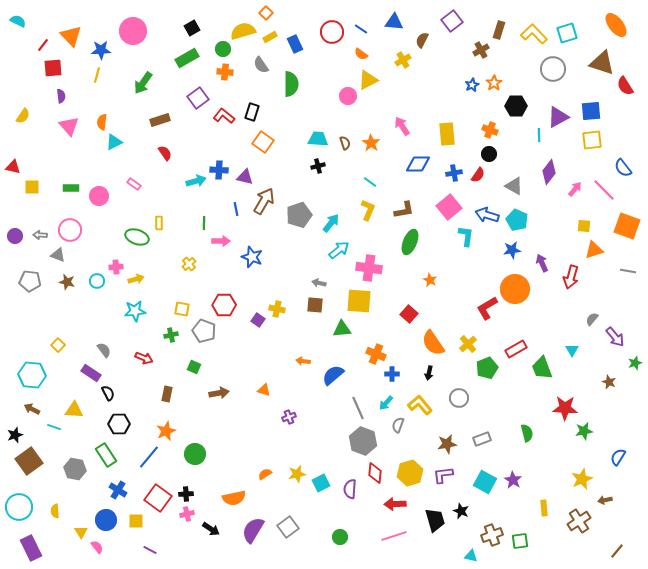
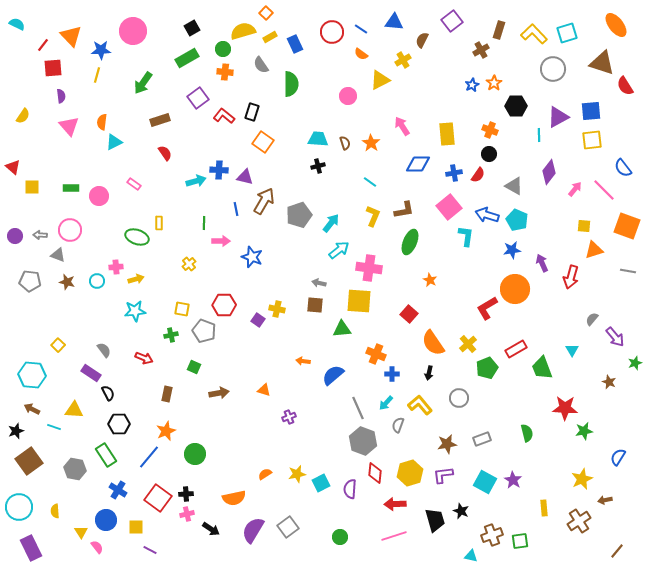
cyan semicircle at (18, 21): moved 1 px left, 3 px down
yellow triangle at (368, 80): moved 12 px right
red triangle at (13, 167): rotated 28 degrees clockwise
yellow L-shape at (368, 210): moved 5 px right, 6 px down
black star at (15, 435): moved 1 px right, 4 px up
yellow square at (136, 521): moved 6 px down
